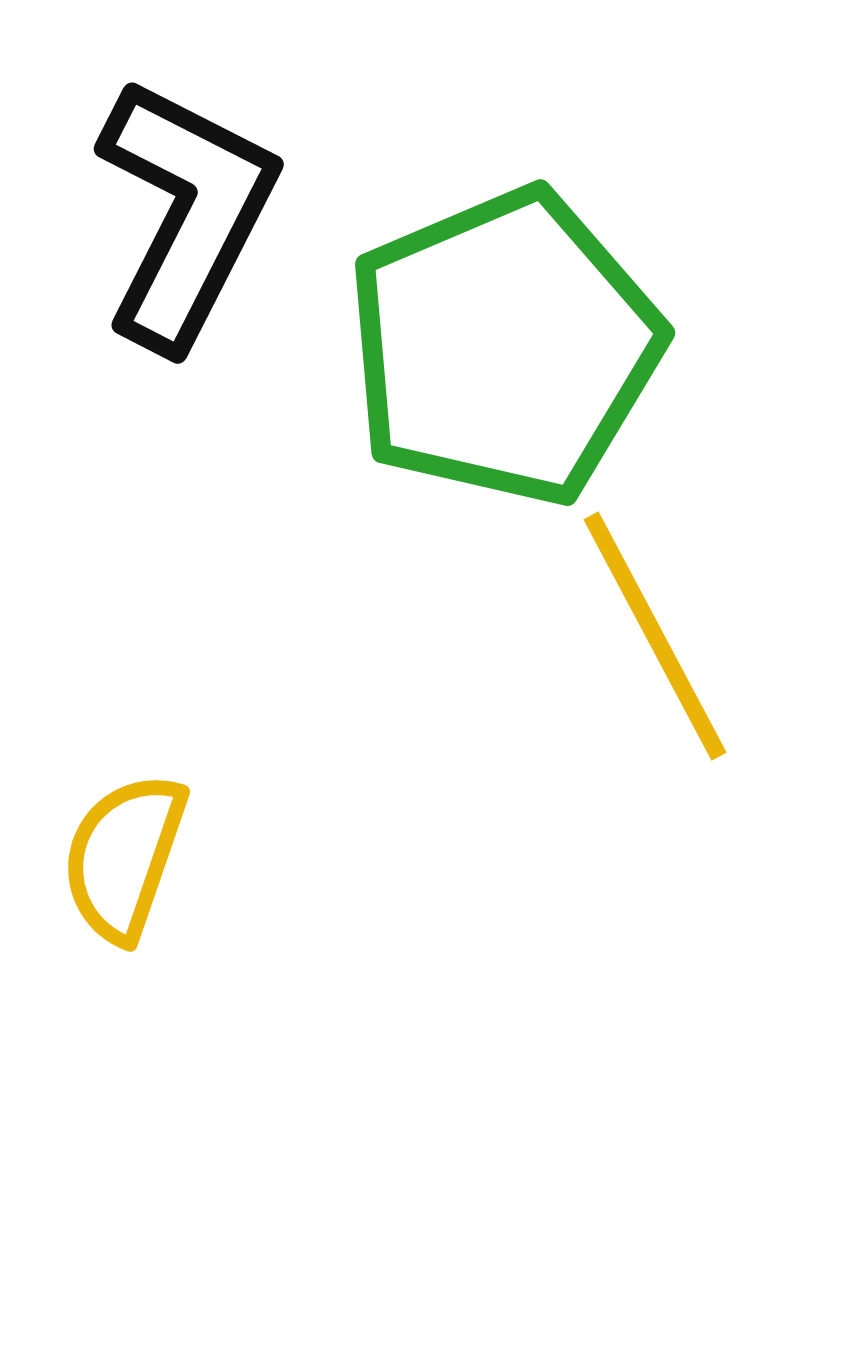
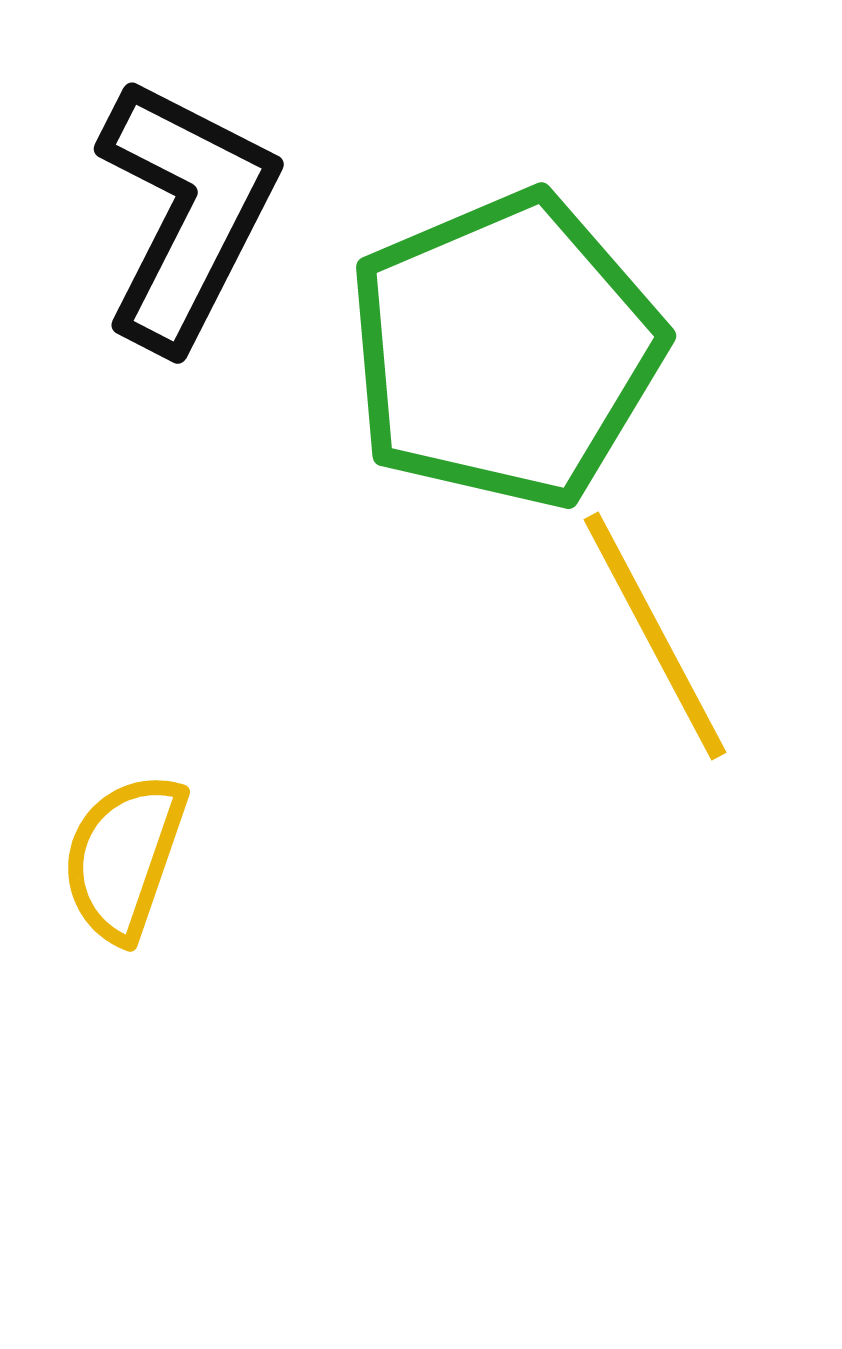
green pentagon: moved 1 px right, 3 px down
